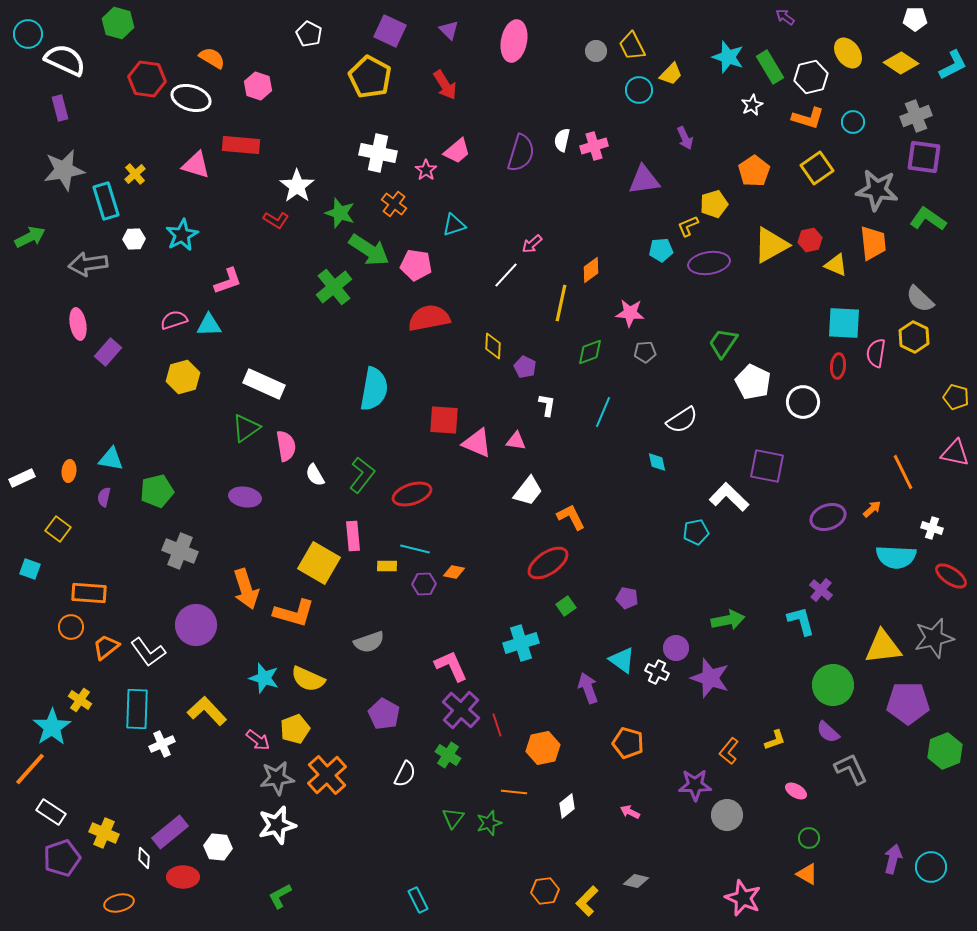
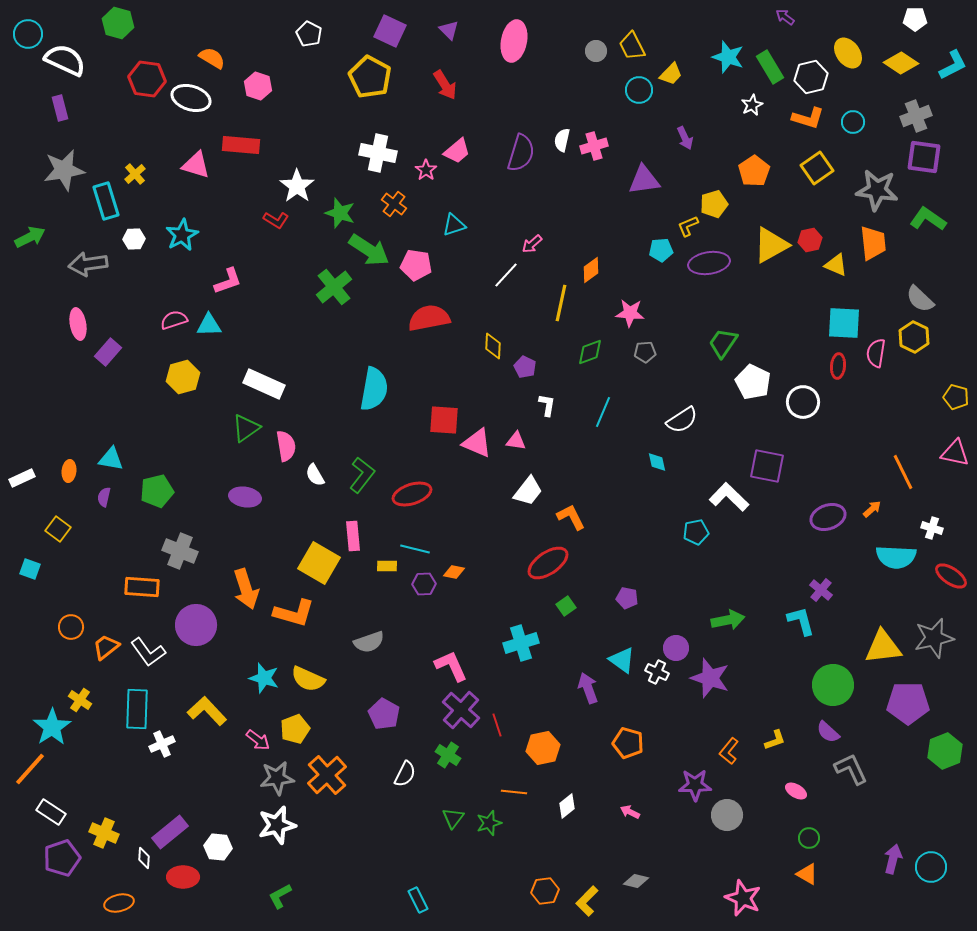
orange rectangle at (89, 593): moved 53 px right, 6 px up
